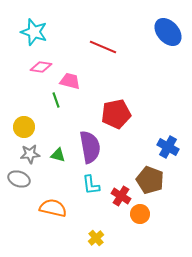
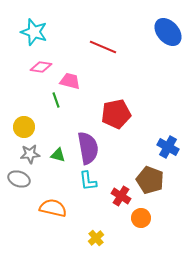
purple semicircle: moved 2 px left, 1 px down
cyan L-shape: moved 3 px left, 4 px up
orange circle: moved 1 px right, 4 px down
